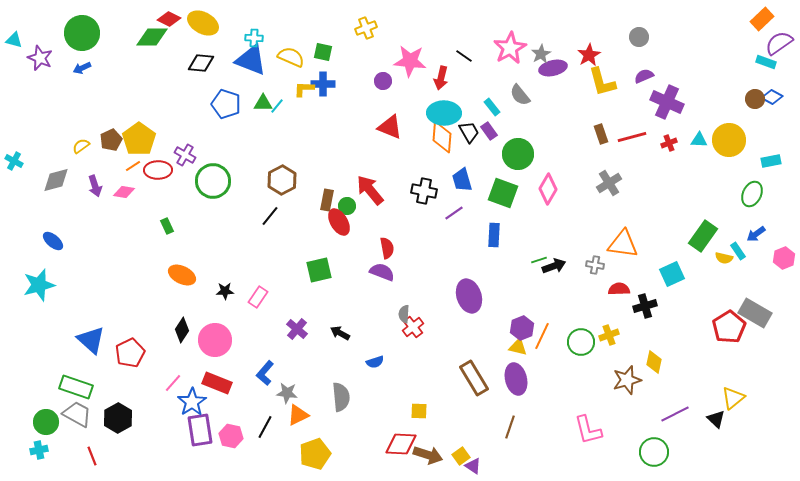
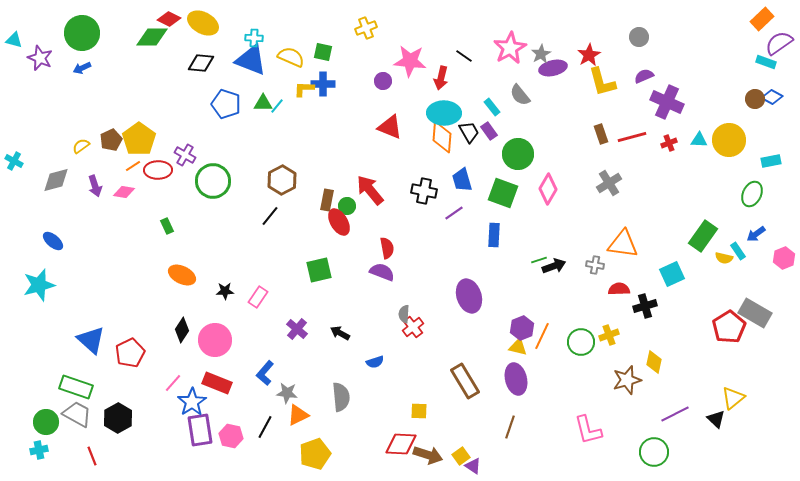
brown rectangle at (474, 378): moved 9 px left, 3 px down
